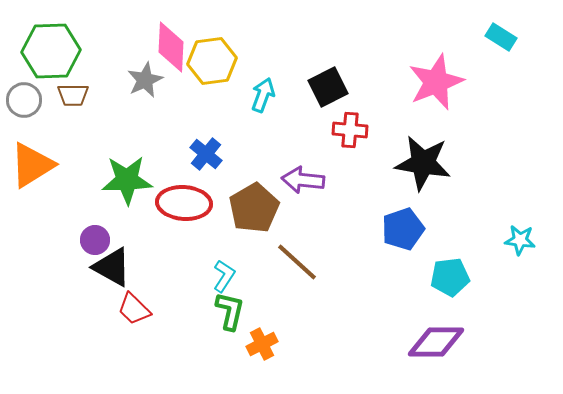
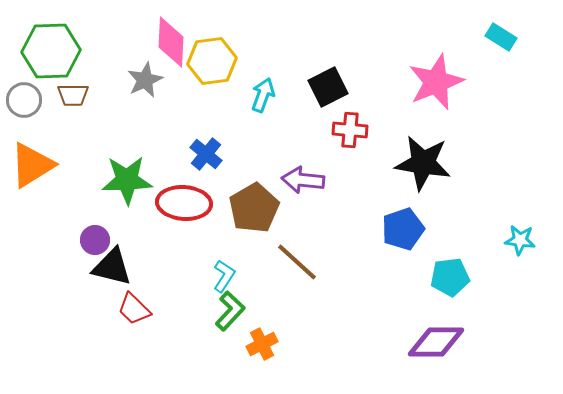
pink diamond: moved 5 px up
black triangle: rotated 15 degrees counterclockwise
green L-shape: rotated 30 degrees clockwise
